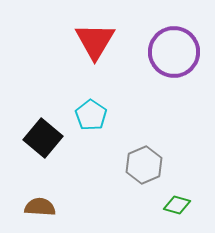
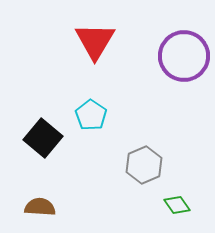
purple circle: moved 10 px right, 4 px down
green diamond: rotated 40 degrees clockwise
